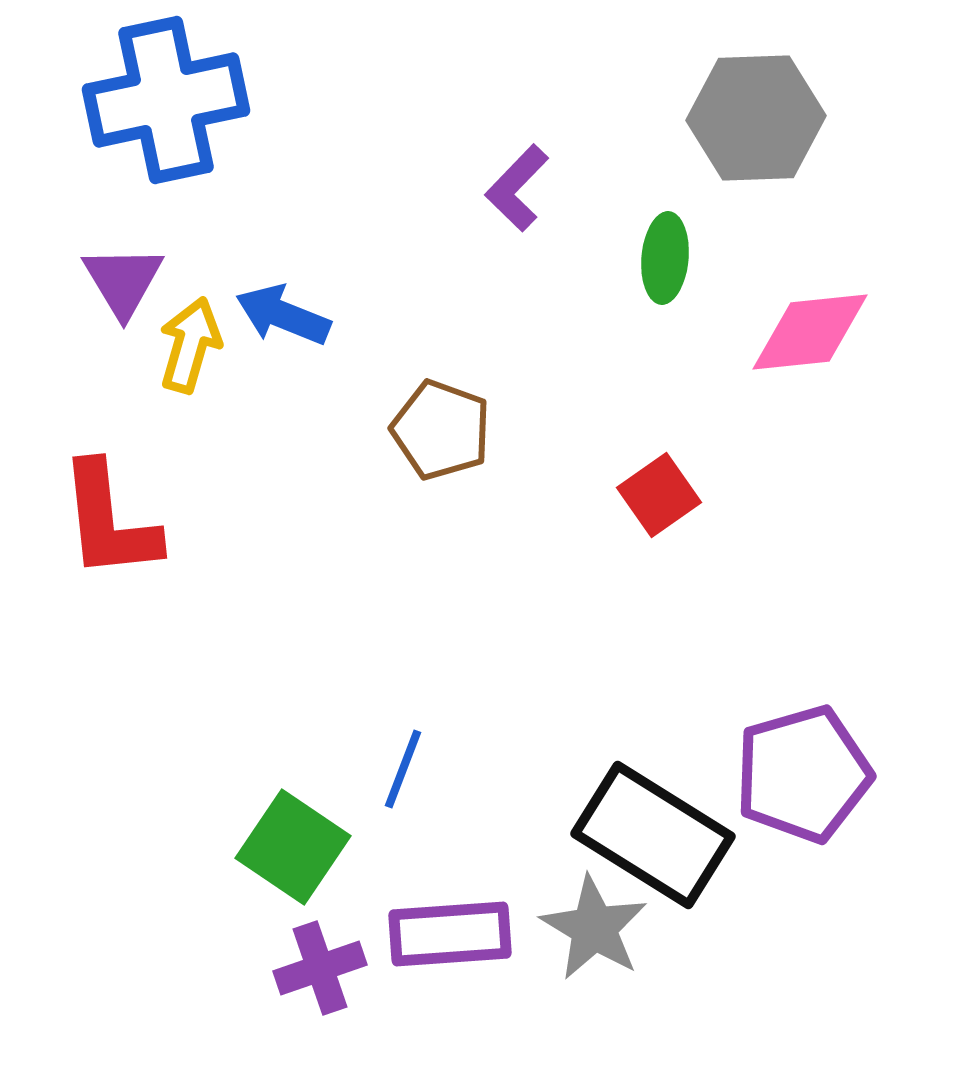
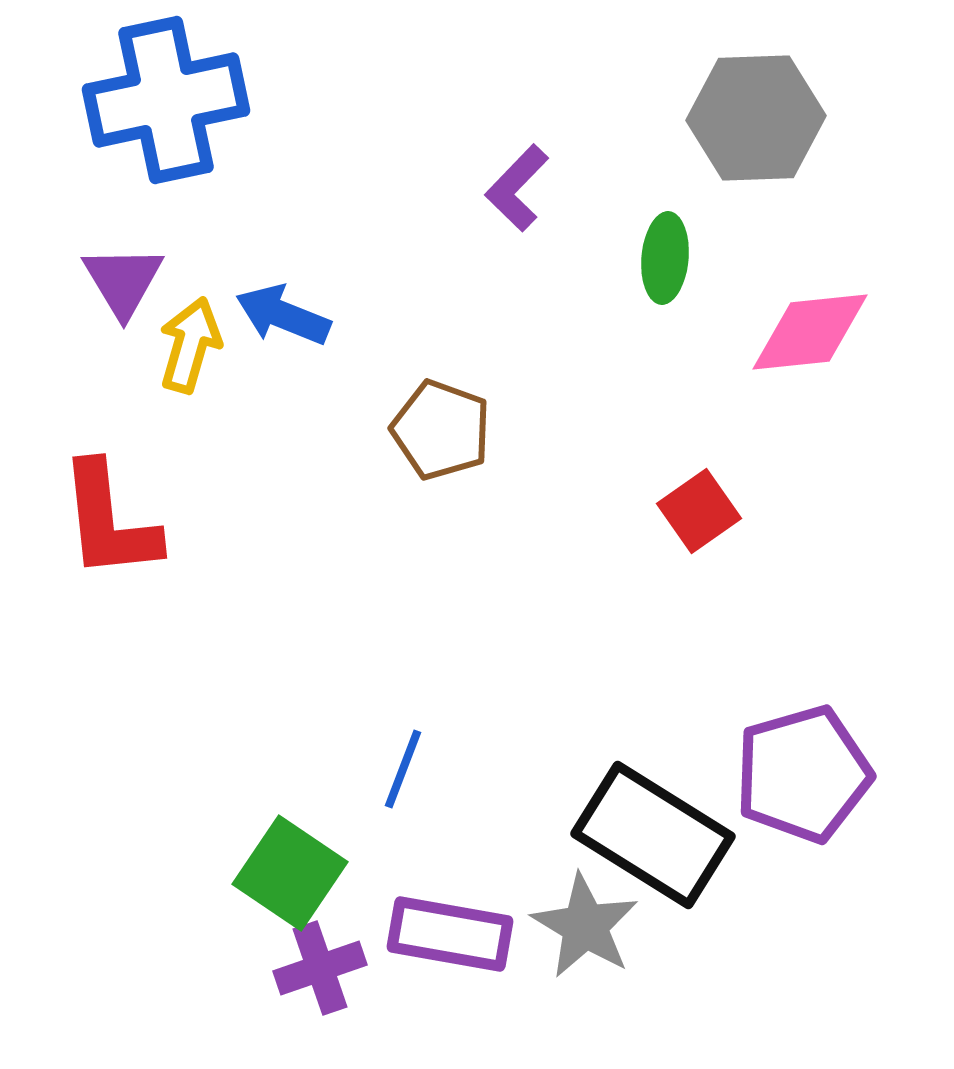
red square: moved 40 px right, 16 px down
green square: moved 3 px left, 26 px down
gray star: moved 9 px left, 2 px up
purple rectangle: rotated 14 degrees clockwise
